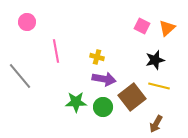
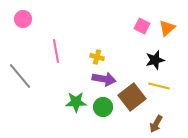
pink circle: moved 4 px left, 3 px up
